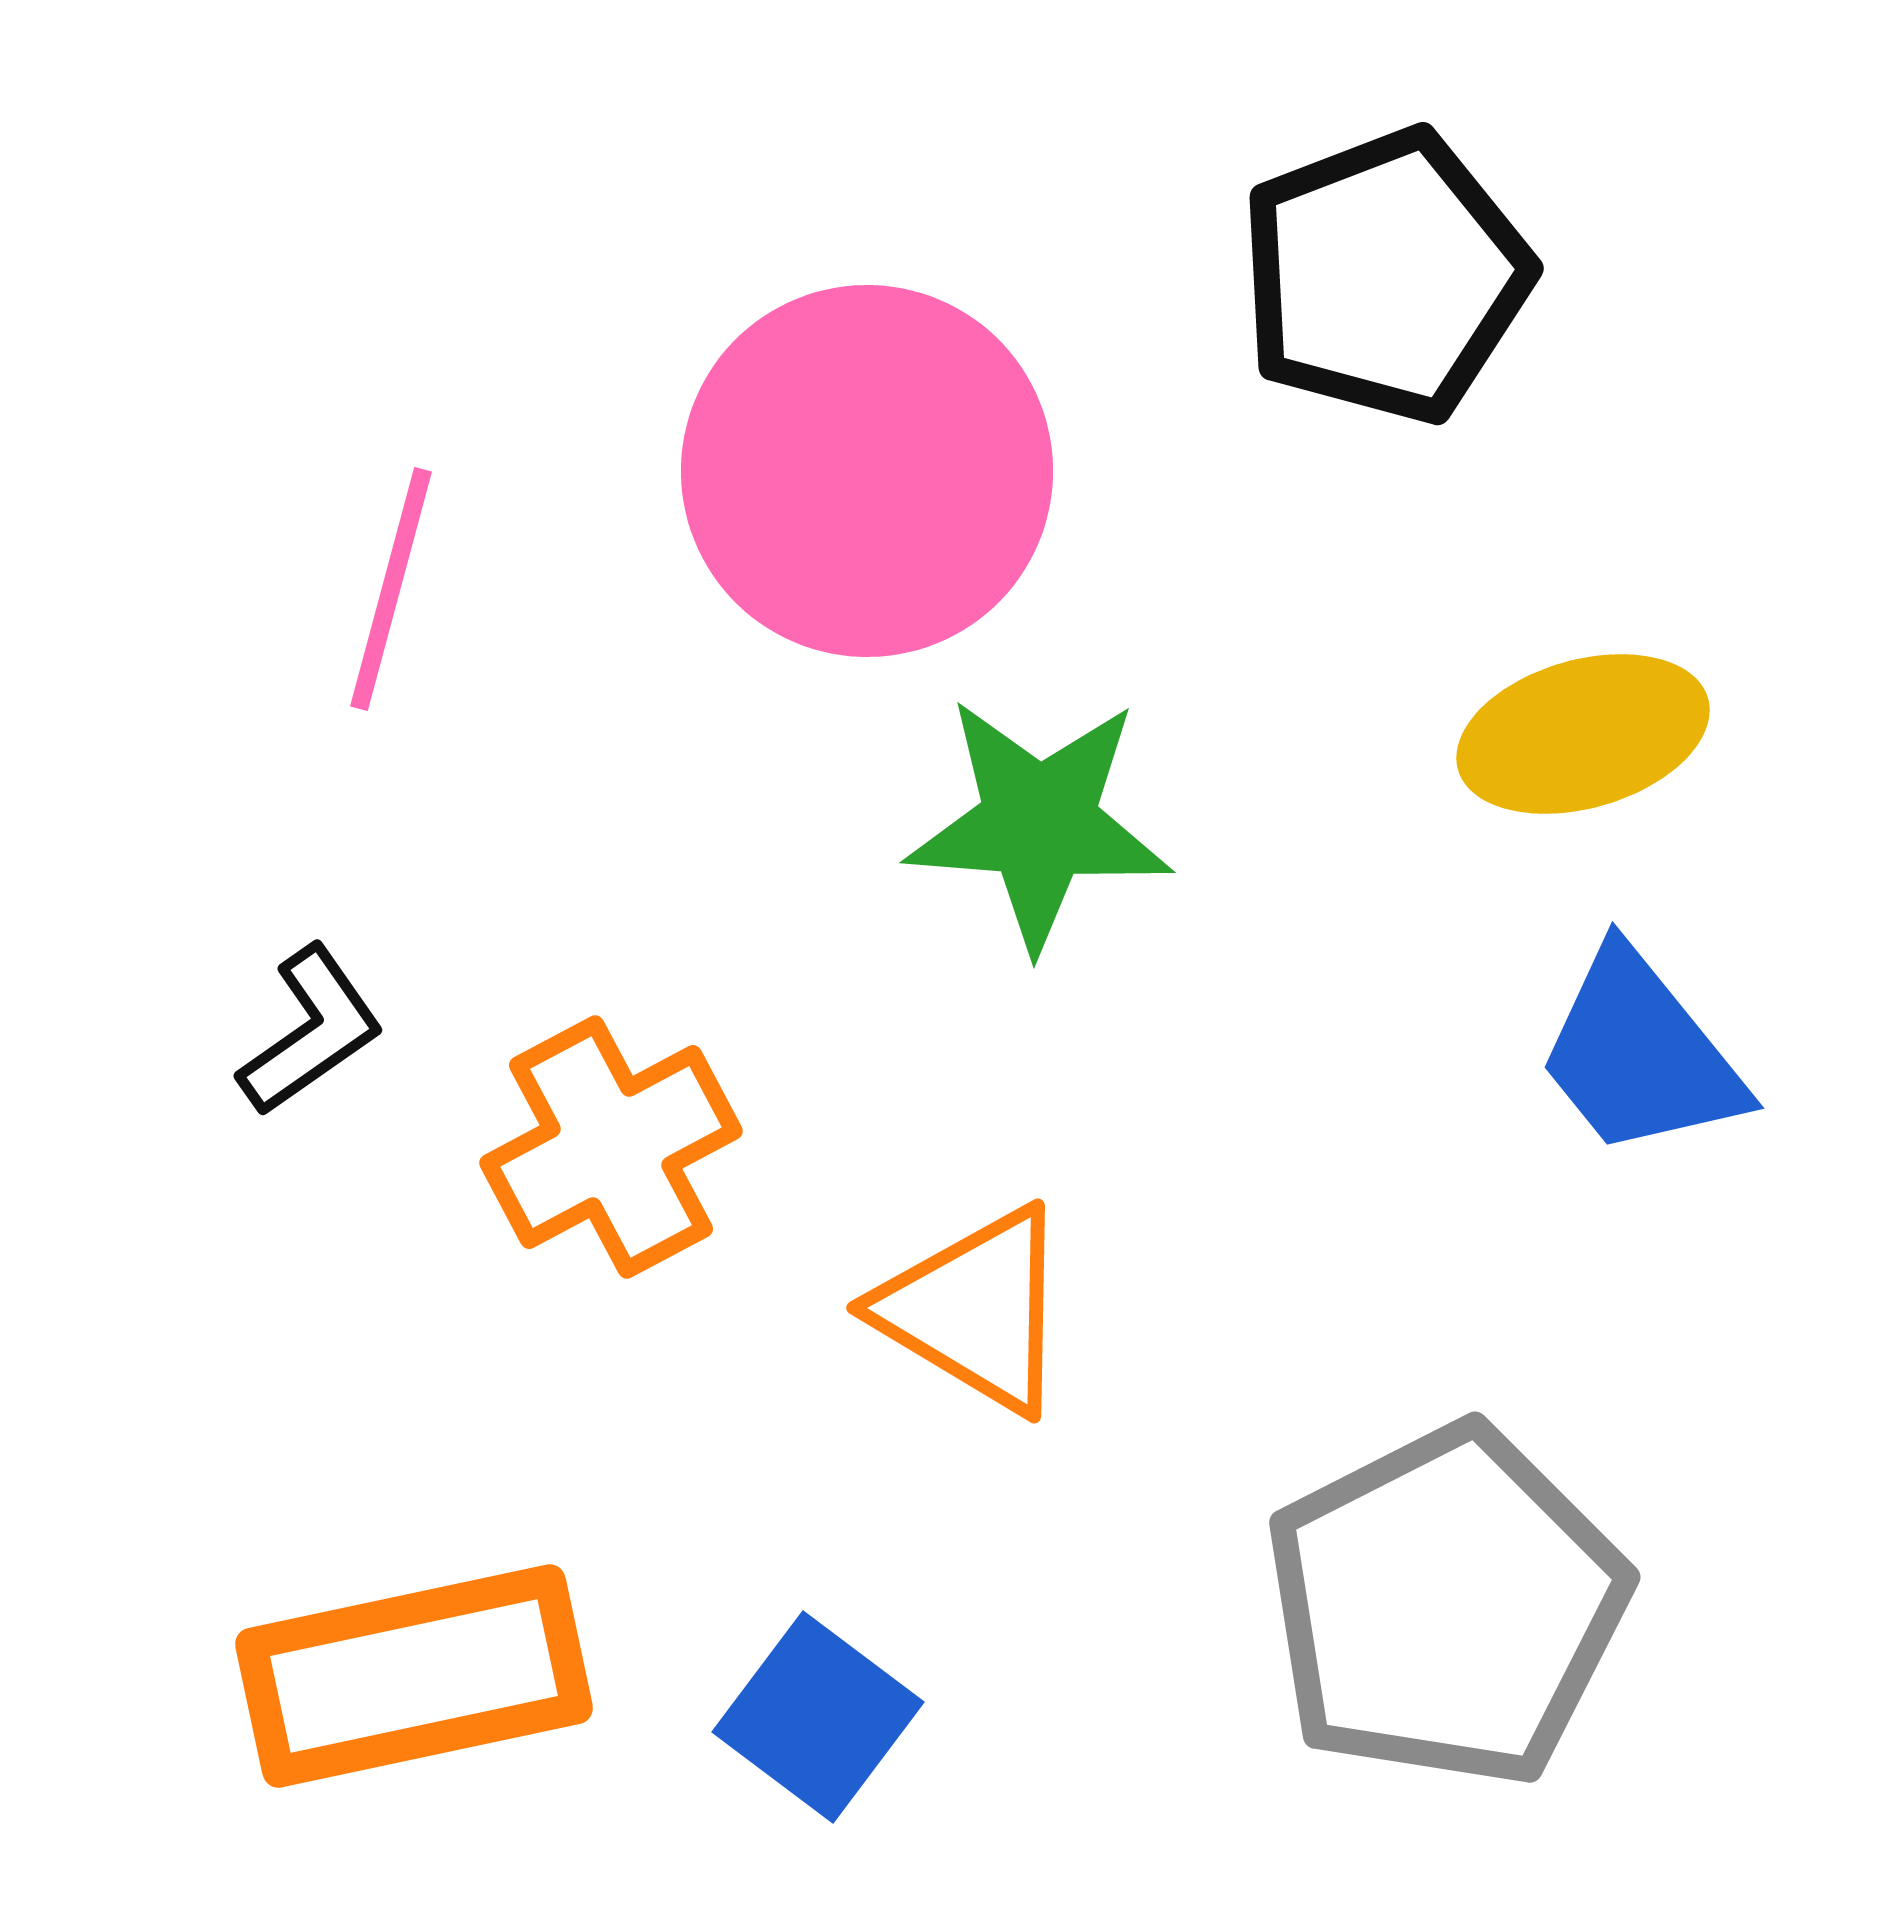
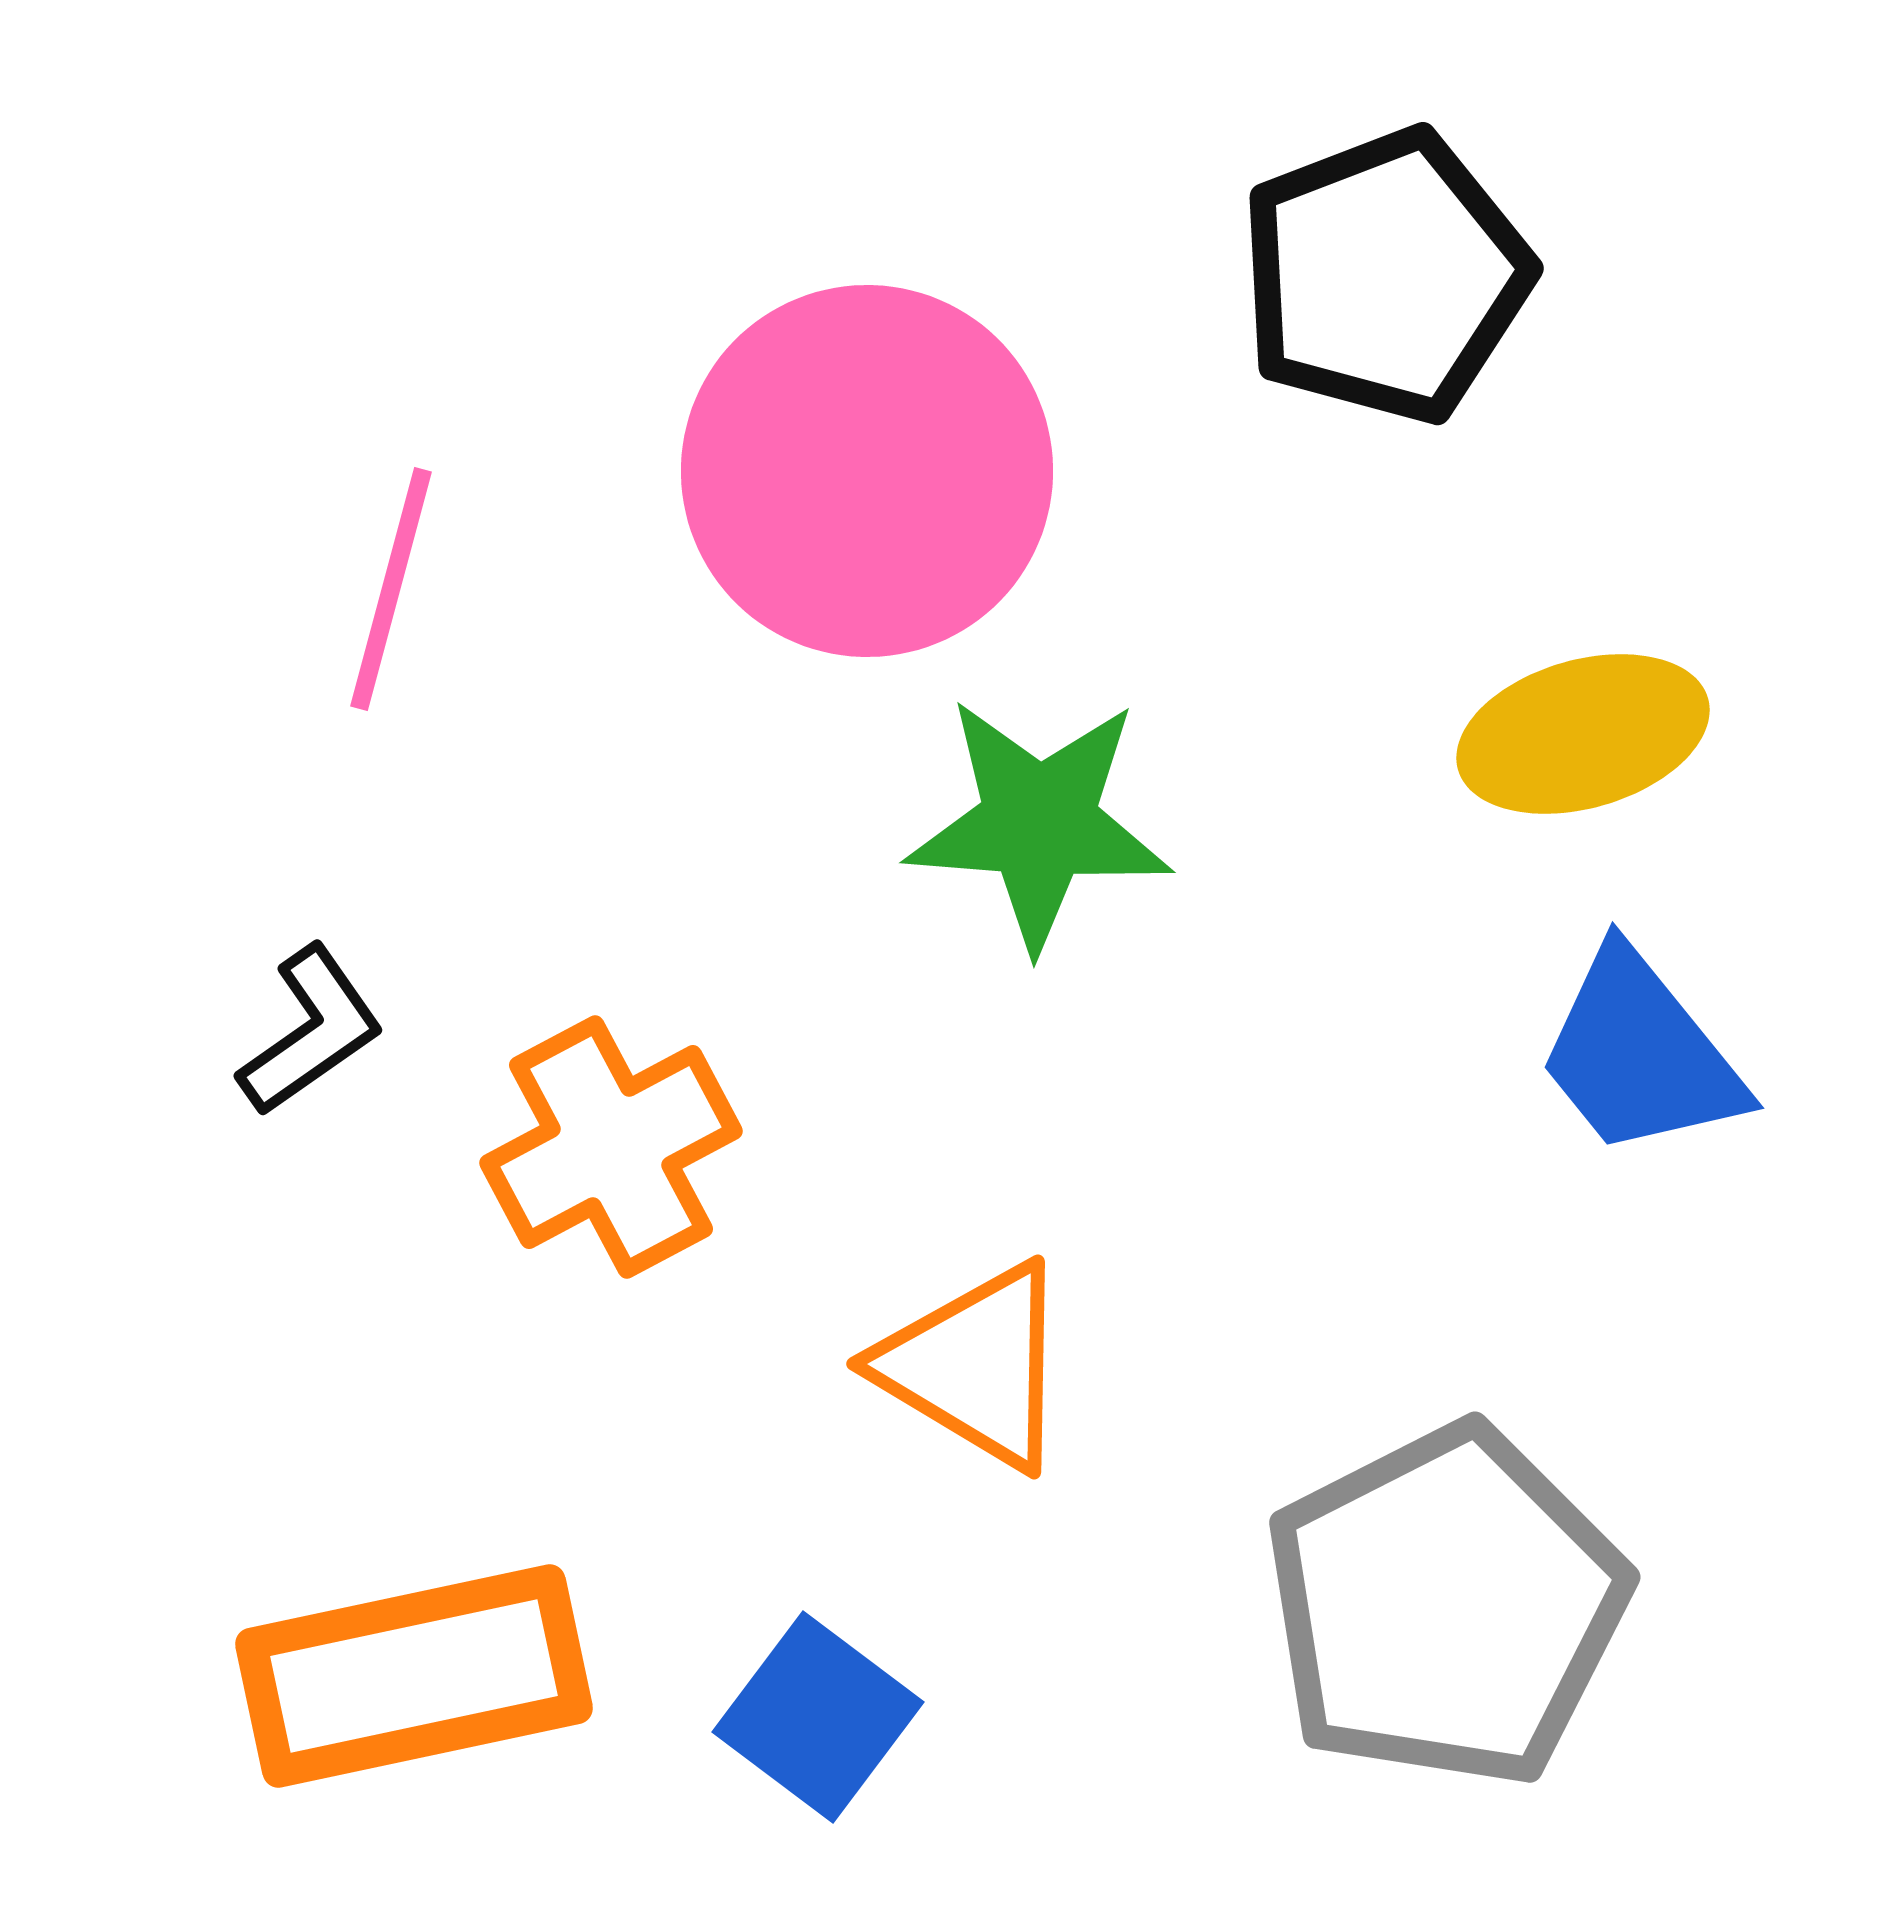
orange triangle: moved 56 px down
